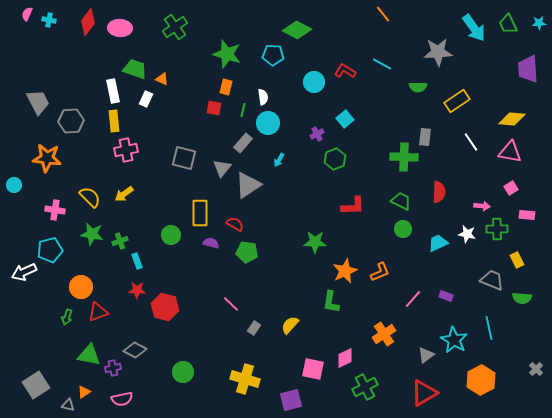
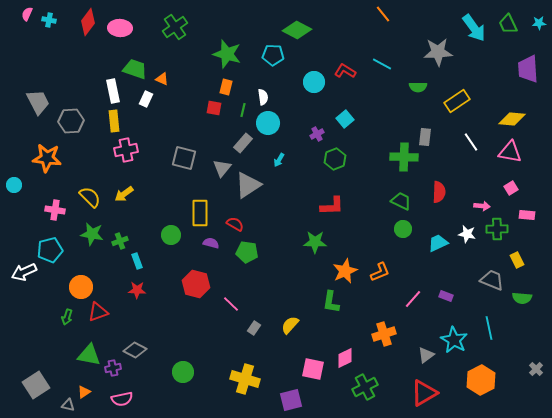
red L-shape at (353, 206): moved 21 px left
red hexagon at (165, 307): moved 31 px right, 23 px up
orange cross at (384, 334): rotated 15 degrees clockwise
